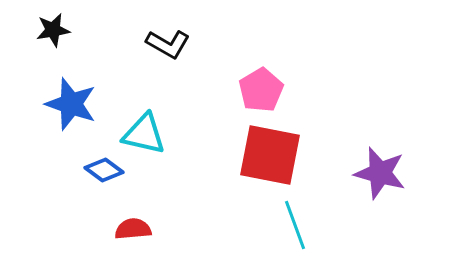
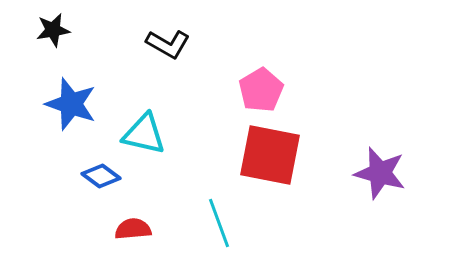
blue diamond: moved 3 px left, 6 px down
cyan line: moved 76 px left, 2 px up
